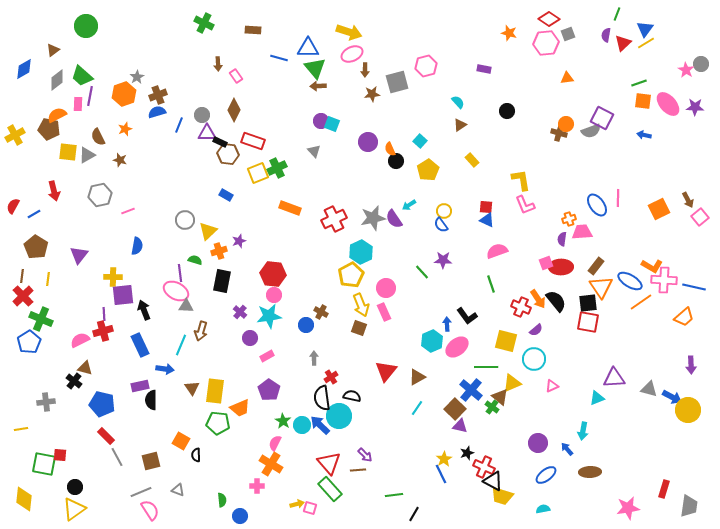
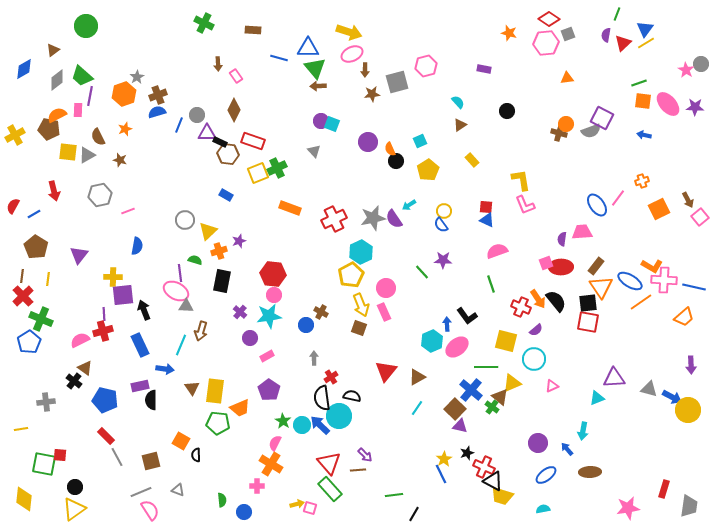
pink rectangle at (78, 104): moved 6 px down
gray circle at (202, 115): moved 5 px left
cyan square at (420, 141): rotated 24 degrees clockwise
pink line at (618, 198): rotated 36 degrees clockwise
orange cross at (569, 219): moved 73 px right, 38 px up
brown triangle at (85, 368): rotated 21 degrees clockwise
blue pentagon at (102, 404): moved 3 px right, 4 px up
blue circle at (240, 516): moved 4 px right, 4 px up
